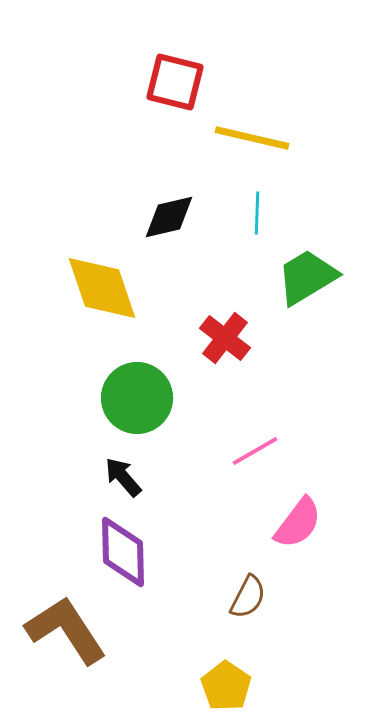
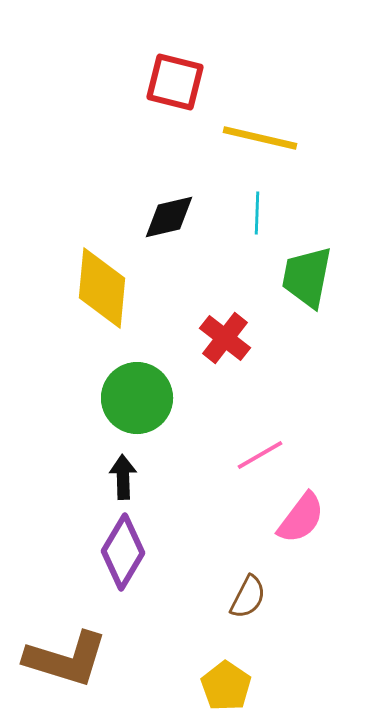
yellow line: moved 8 px right
green trapezoid: rotated 48 degrees counterclockwise
yellow diamond: rotated 24 degrees clockwise
pink line: moved 5 px right, 4 px down
black arrow: rotated 39 degrees clockwise
pink semicircle: moved 3 px right, 5 px up
purple diamond: rotated 32 degrees clockwise
brown L-shape: moved 29 px down; rotated 140 degrees clockwise
